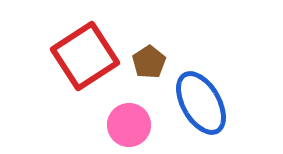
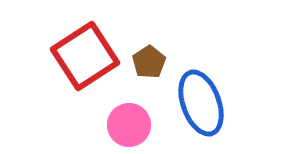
blue ellipse: rotated 10 degrees clockwise
